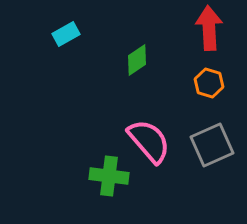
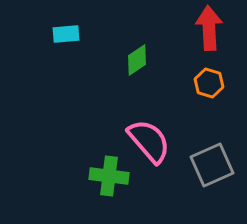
cyan rectangle: rotated 24 degrees clockwise
gray square: moved 20 px down
